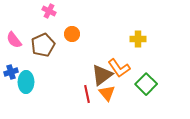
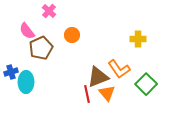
pink cross: rotated 16 degrees clockwise
orange circle: moved 1 px down
pink semicircle: moved 13 px right, 9 px up
brown pentagon: moved 2 px left, 3 px down
orange L-shape: moved 1 px down
brown triangle: moved 4 px left, 2 px down; rotated 15 degrees clockwise
